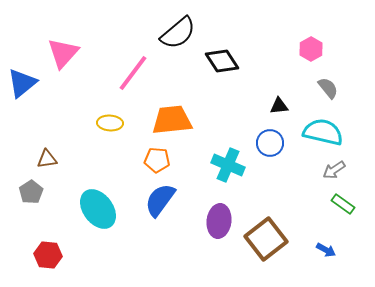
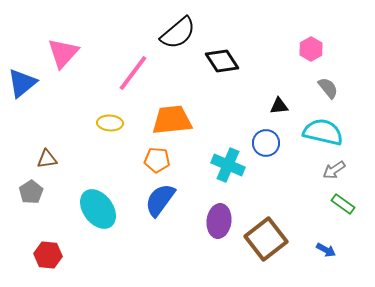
blue circle: moved 4 px left
